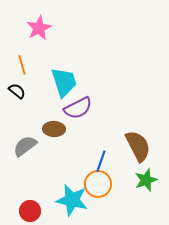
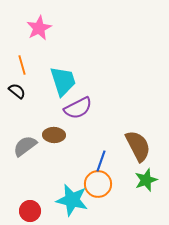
cyan trapezoid: moved 1 px left, 1 px up
brown ellipse: moved 6 px down
